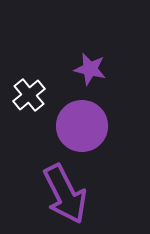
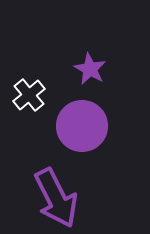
purple star: rotated 16 degrees clockwise
purple arrow: moved 9 px left, 4 px down
